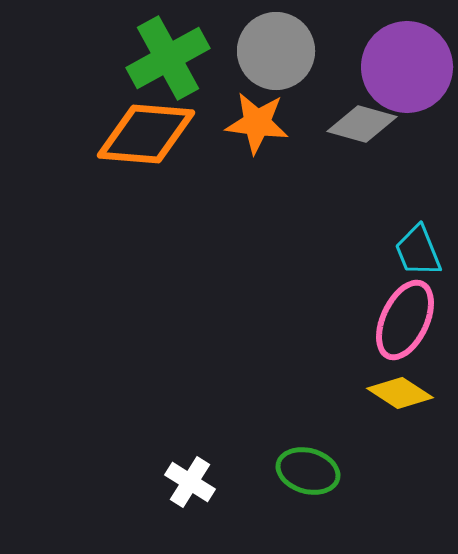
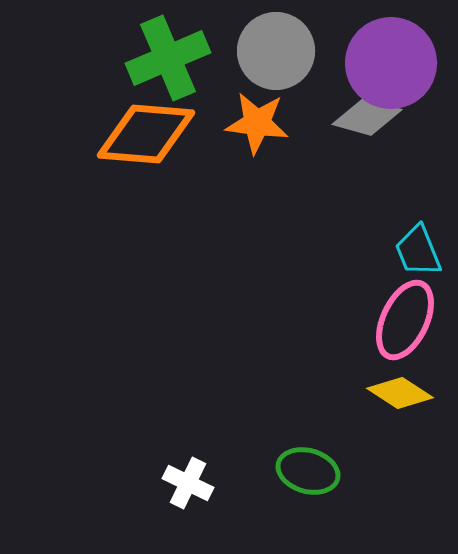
green cross: rotated 6 degrees clockwise
purple circle: moved 16 px left, 4 px up
gray diamond: moved 5 px right, 7 px up
white cross: moved 2 px left, 1 px down; rotated 6 degrees counterclockwise
